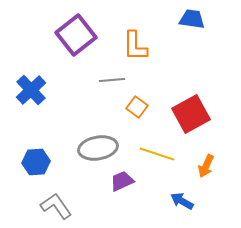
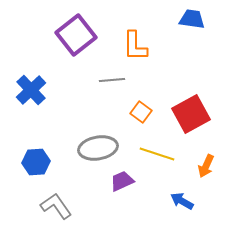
orange square: moved 4 px right, 5 px down
